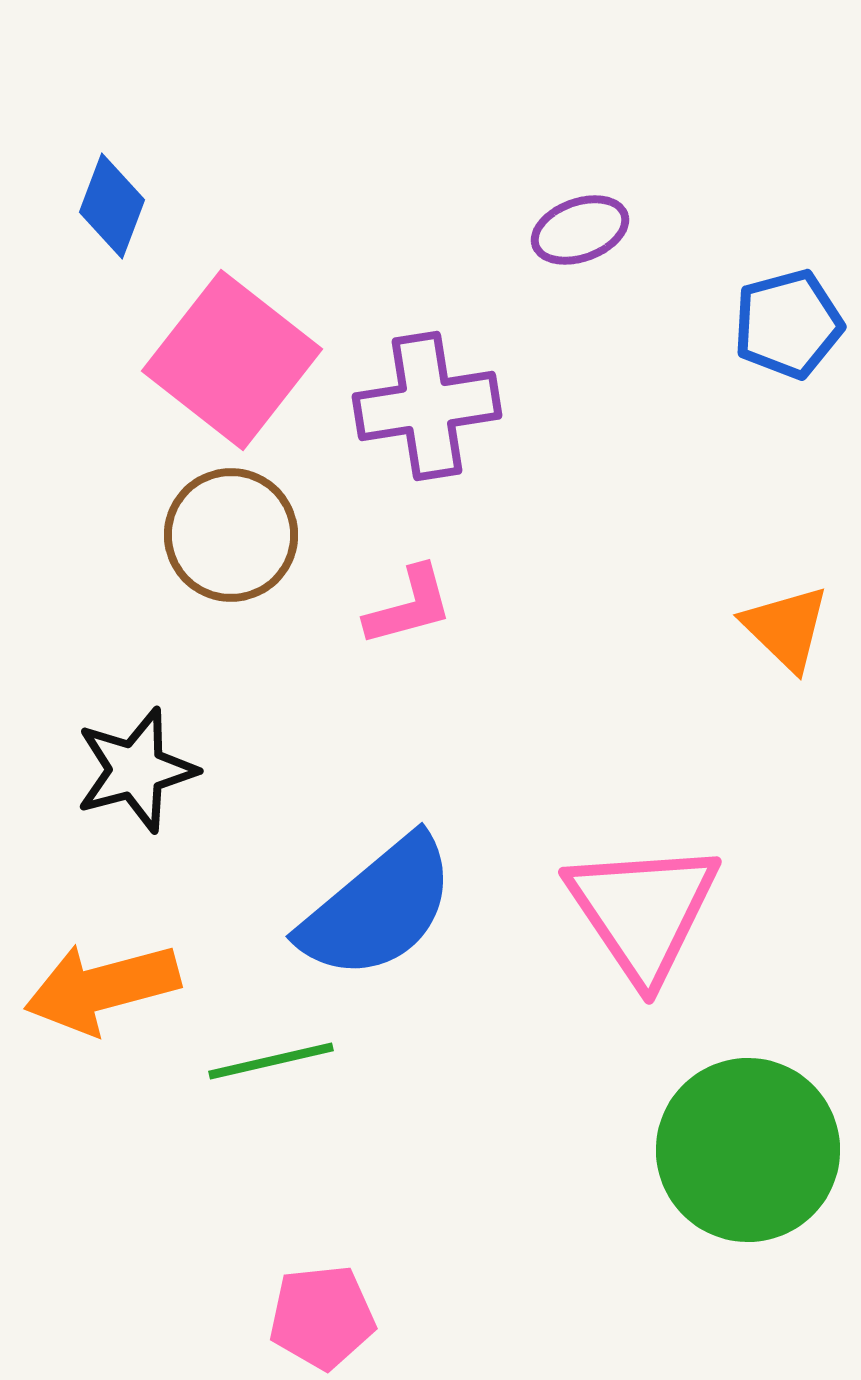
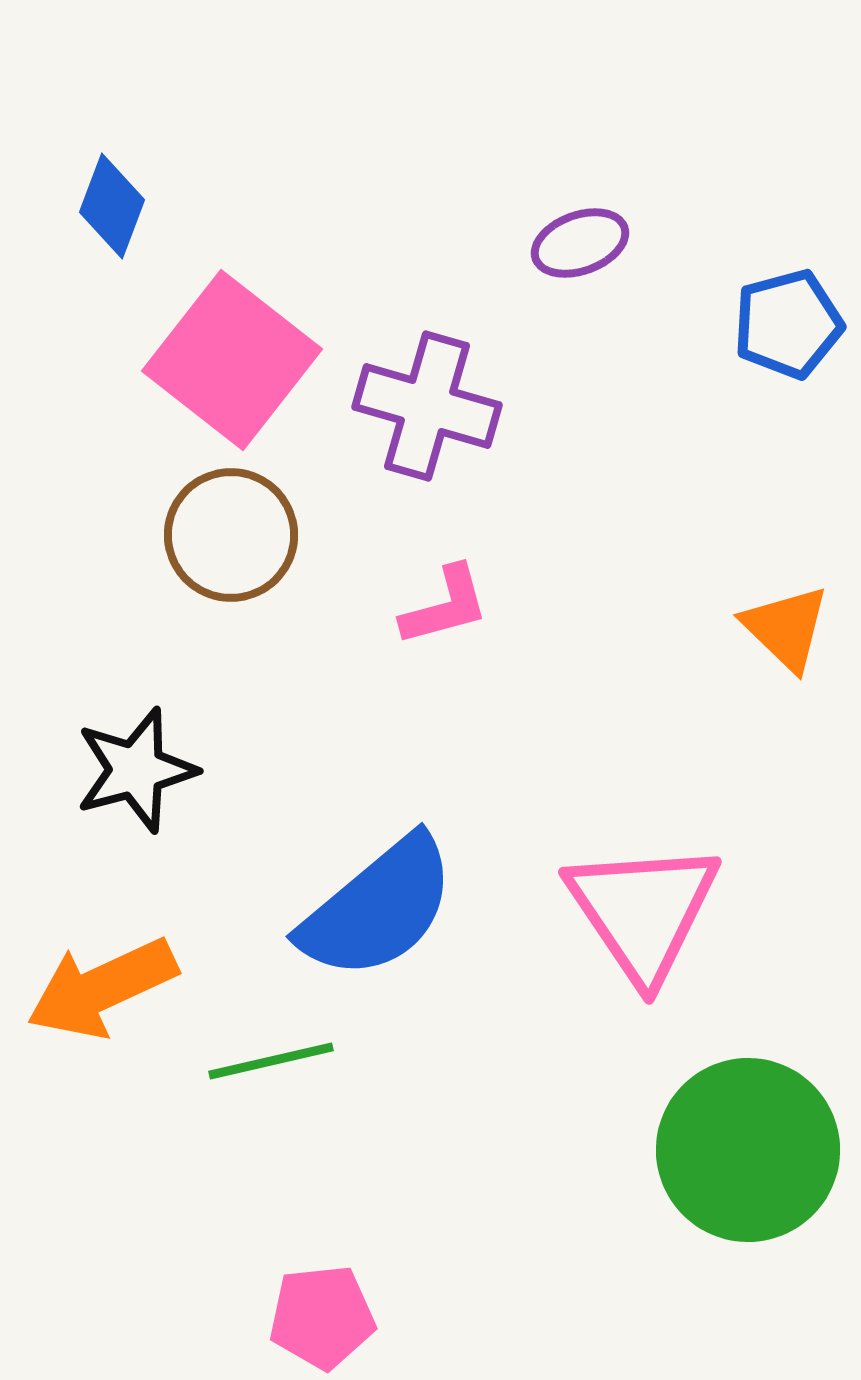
purple ellipse: moved 13 px down
purple cross: rotated 25 degrees clockwise
pink L-shape: moved 36 px right
orange arrow: rotated 10 degrees counterclockwise
